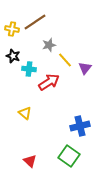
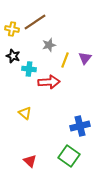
yellow line: rotated 63 degrees clockwise
purple triangle: moved 10 px up
red arrow: rotated 30 degrees clockwise
